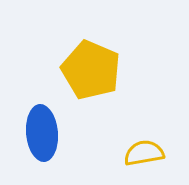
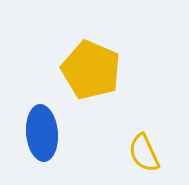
yellow semicircle: rotated 105 degrees counterclockwise
